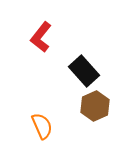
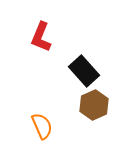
red L-shape: rotated 16 degrees counterclockwise
brown hexagon: moved 1 px left, 1 px up
